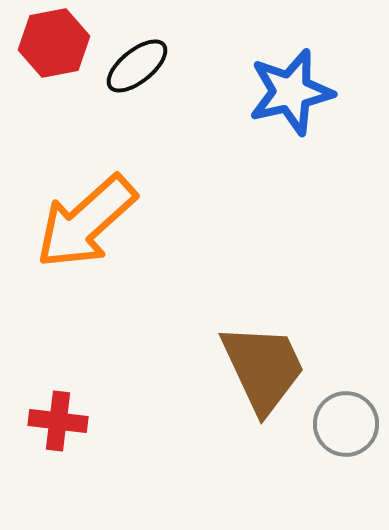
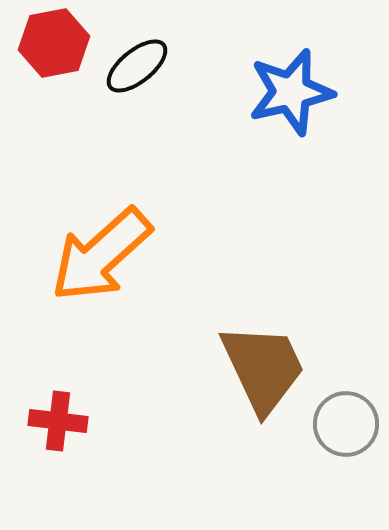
orange arrow: moved 15 px right, 33 px down
